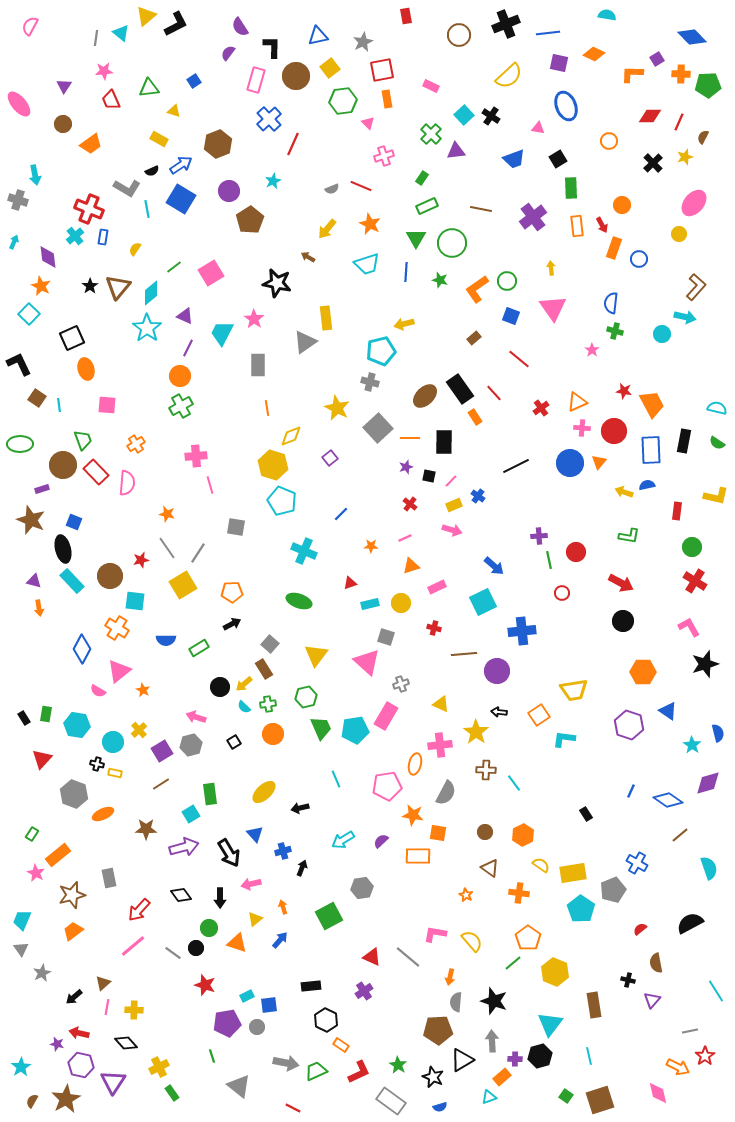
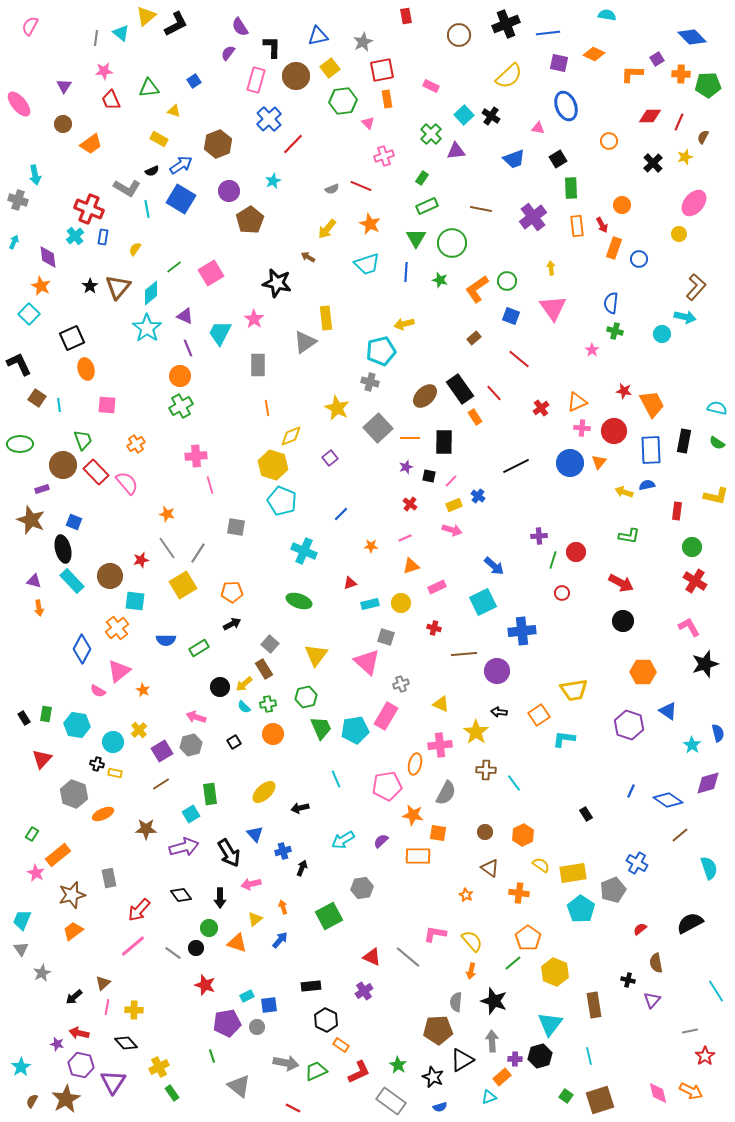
red line at (293, 144): rotated 20 degrees clockwise
cyan trapezoid at (222, 333): moved 2 px left
purple line at (188, 348): rotated 48 degrees counterclockwise
pink semicircle at (127, 483): rotated 45 degrees counterclockwise
green line at (549, 560): moved 4 px right; rotated 30 degrees clockwise
orange cross at (117, 628): rotated 20 degrees clockwise
orange arrow at (450, 977): moved 21 px right, 6 px up
orange arrow at (678, 1067): moved 13 px right, 24 px down
